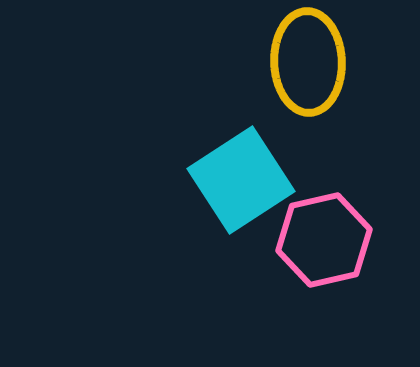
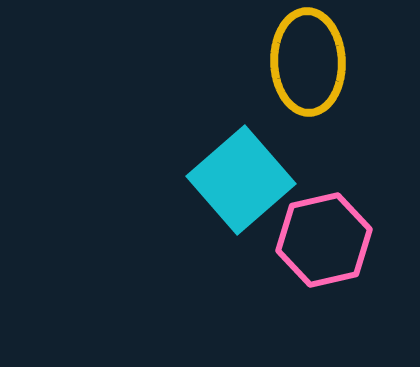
cyan square: rotated 8 degrees counterclockwise
